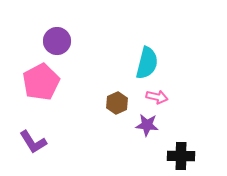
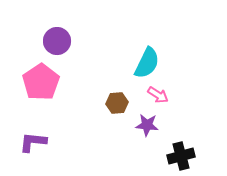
cyan semicircle: rotated 12 degrees clockwise
pink pentagon: rotated 6 degrees counterclockwise
pink arrow: moved 1 px right, 2 px up; rotated 20 degrees clockwise
brown hexagon: rotated 20 degrees clockwise
purple L-shape: rotated 128 degrees clockwise
black cross: rotated 16 degrees counterclockwise
